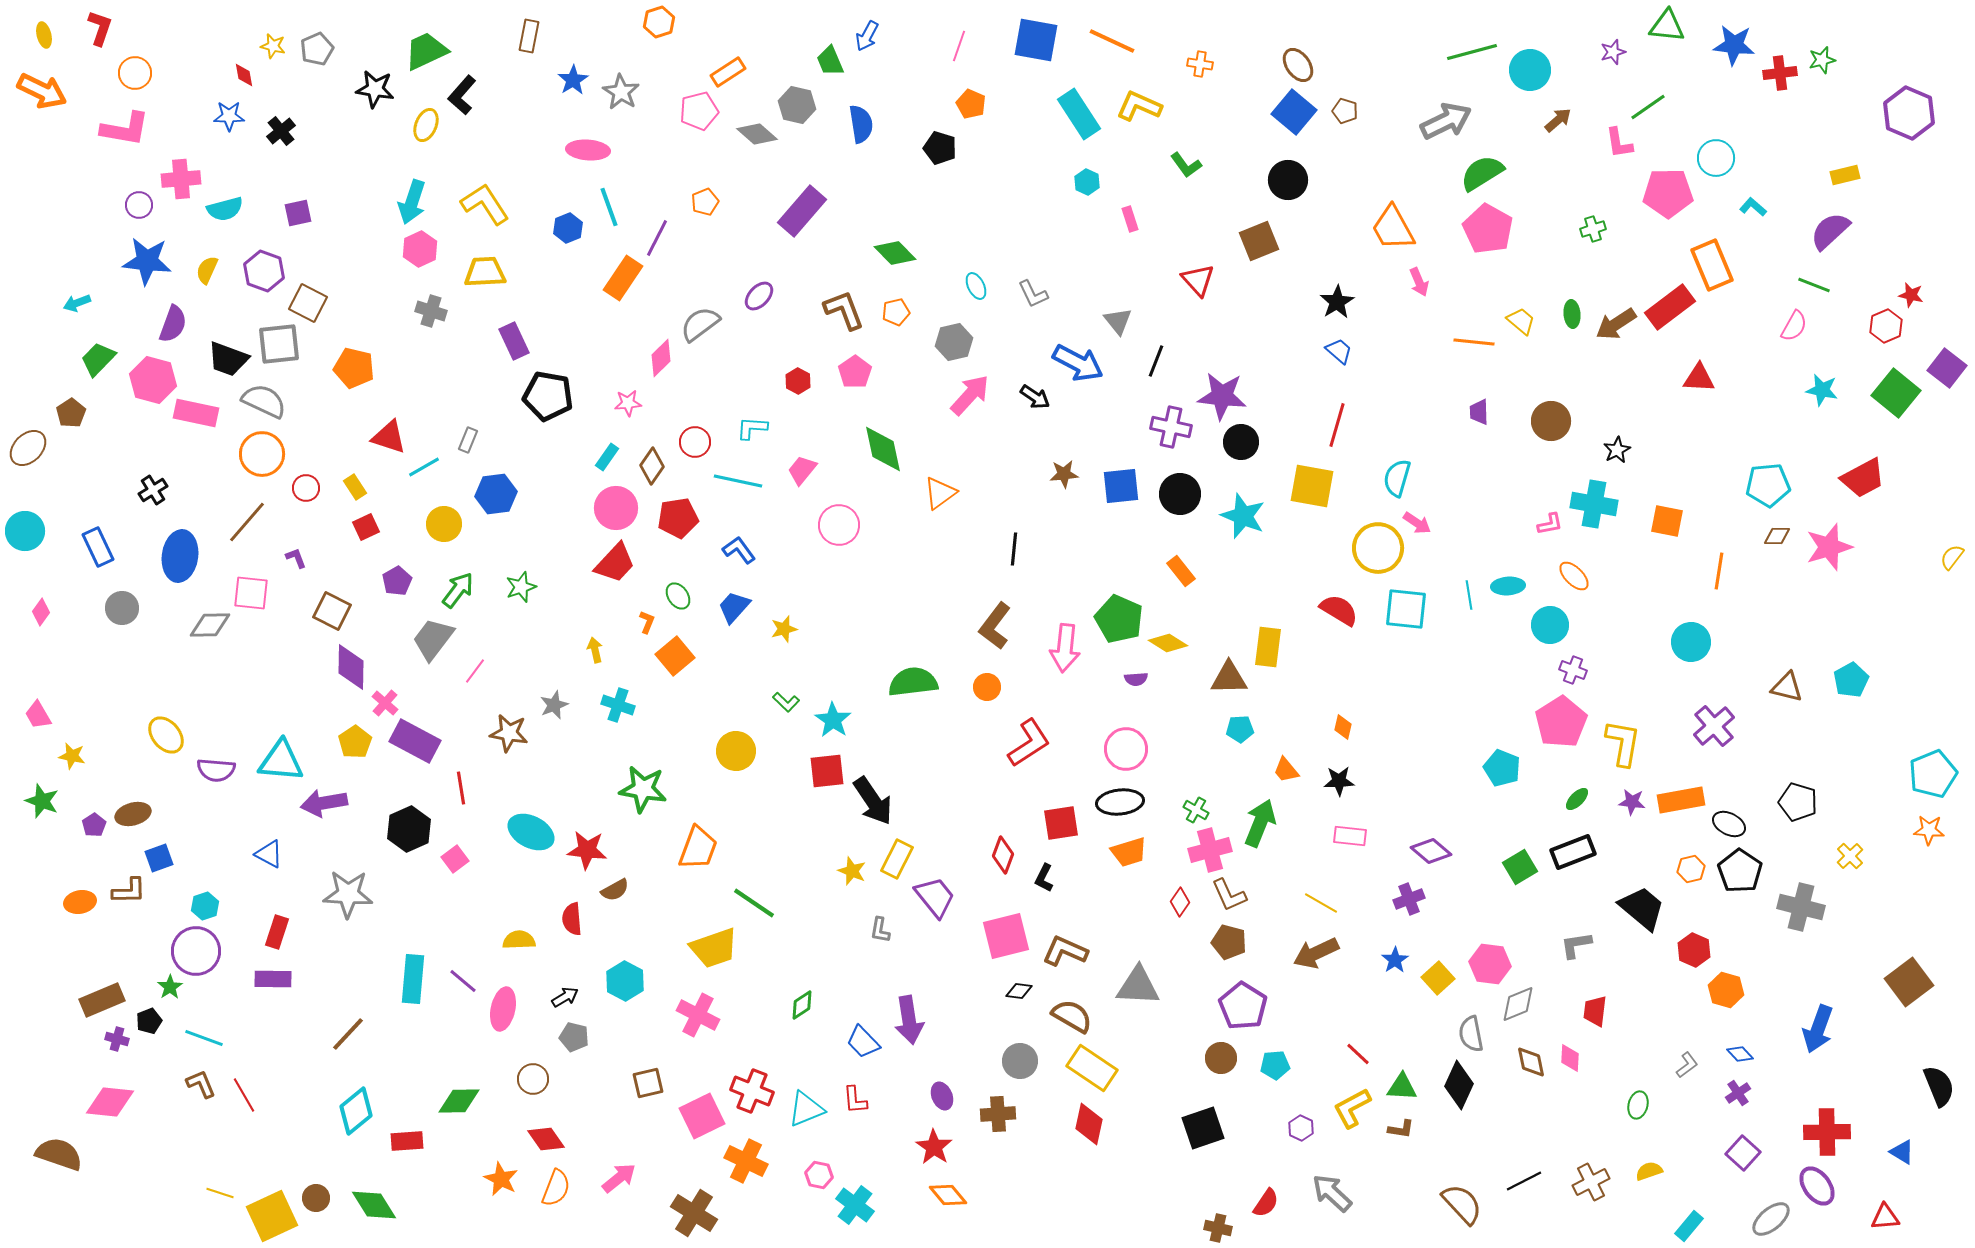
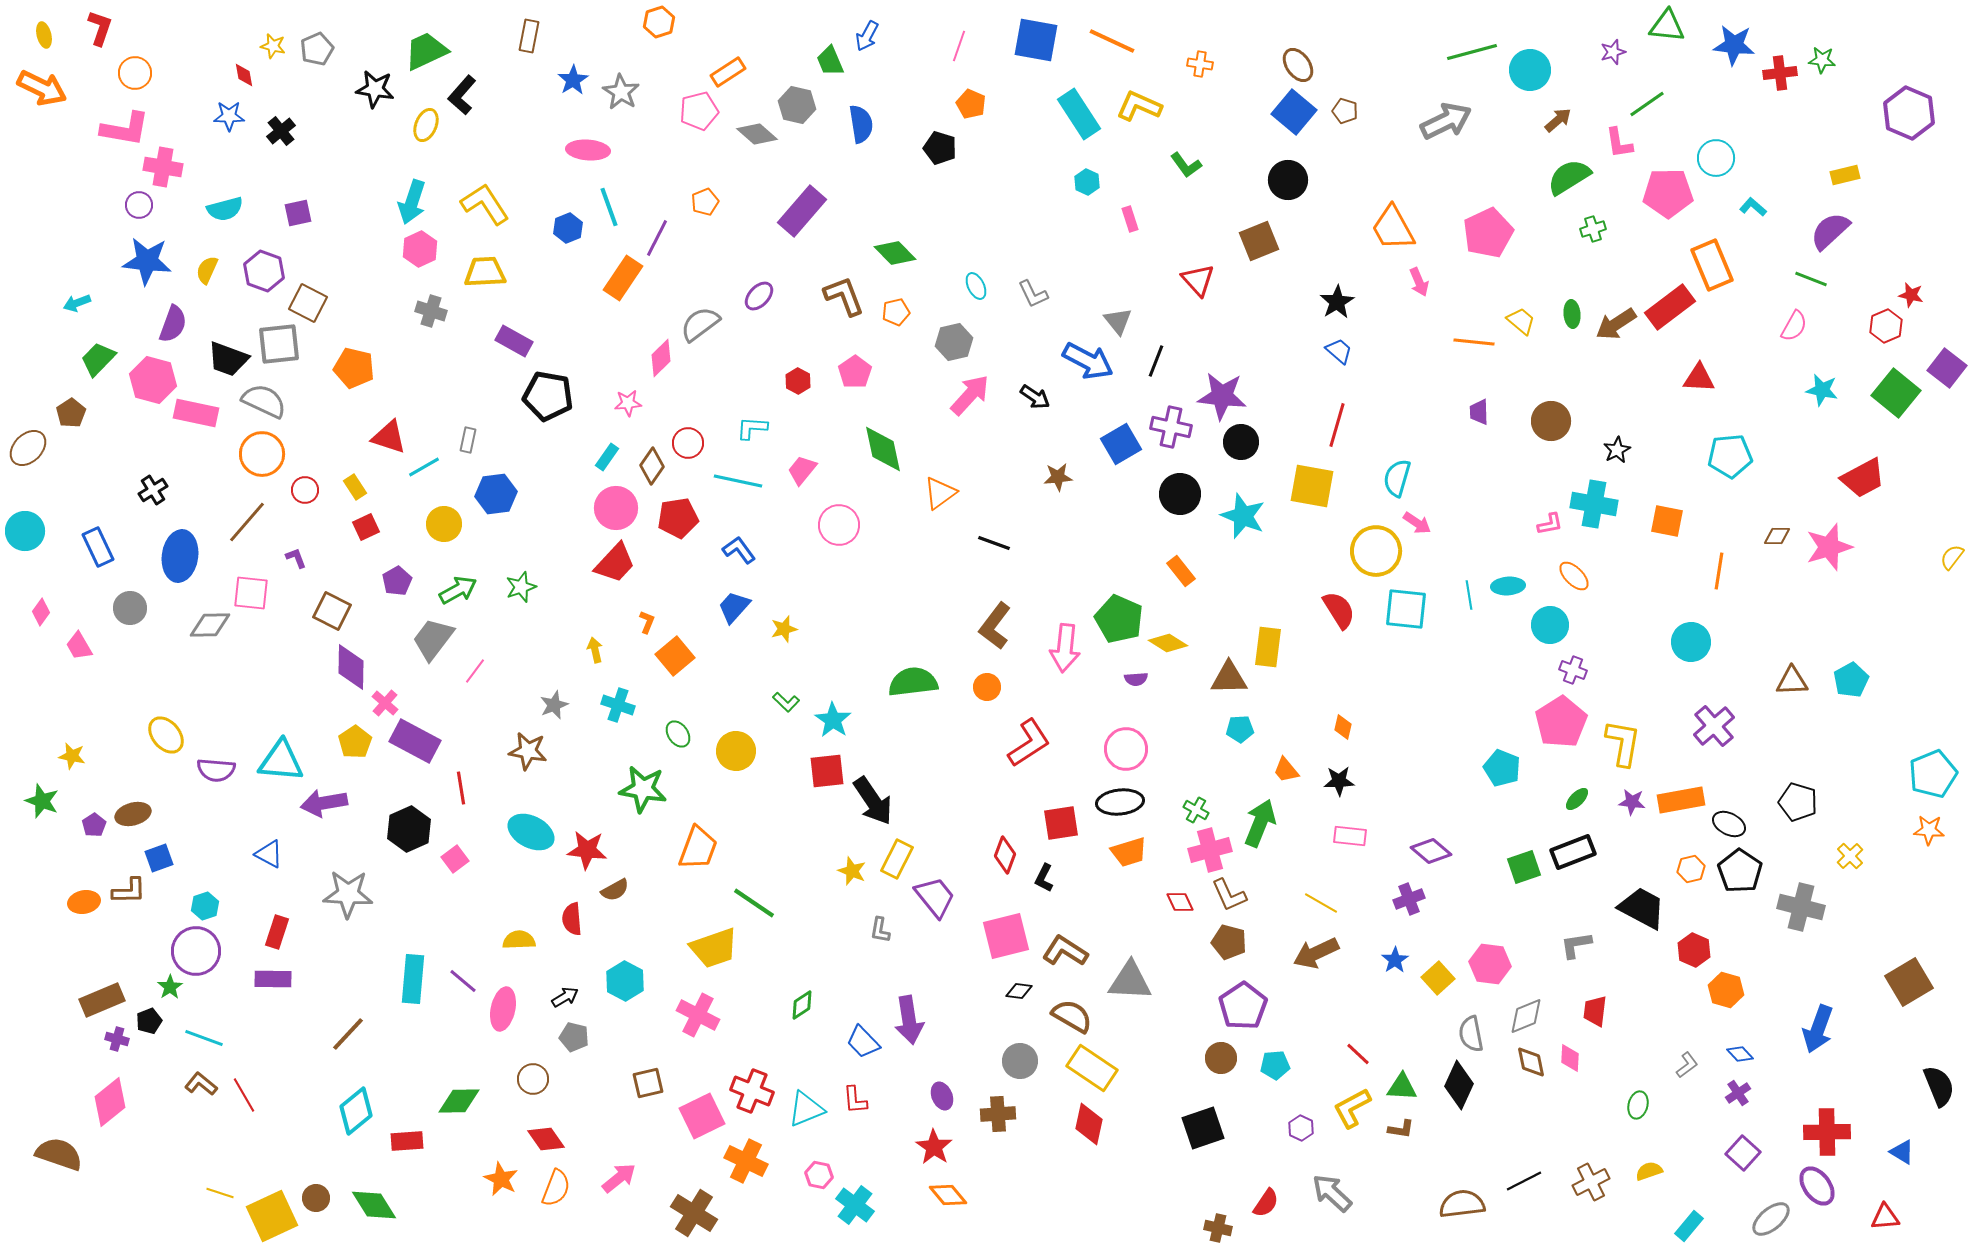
green star at (1822, 60): rotated 20 degrees clockwise
orange arrow at (42, 91): moved 3 px up
green line at (1648, 107): moved 1 px left, 3 px up
green semicircle at (1482, 173): moved 87 px right, 4 px down
pink cross at (181, 179): moved 18 px left, 12 px up; rotated 15 degrees clockwise
pink pentagon at (1488, 229): moved 4 px down; rotated 18 degrees clockwise
green line at (1814, 285): moved 3 px left, 6 px up
brown L-shape at (844, 310): moved 14 px up
purple rectangle at (514, 341): rotated 36 degrees counterclockwise
blue arrow at (1078, 363): moved 10 px right, 2 px up
gray rectangle at (468, 440): rotated 10 degrees counterclockwise
red circle at (695, 442): moved 7 px left, 1 px down
brown star at (1064, 474): moved 6 px left, 3 px down
cyan pentagon at (1768, 485): moved 38 px left, 29 px up
blue square at (1121, 486): moved 42 px up; rotated 24 degrees counterclockwise
red circle at (306, 488): moved 1 px left, 2 px down
yellow circle at (1378, 548): moved 2 px left, 3 px down
black line at (1014, 549): moved 20 px left, 6 px up; rotated 76 degrees counterclockwise
green arrow at (458, 590): rotated 24 degrees clockwise
green ellipse at (678, 596): moved 138 px down
gray circle at (122, 608): moved 8 px right
red semicircle at (1339, 610): rotated 27 degrees clockwise
brown triangle at (1787, 687): moved 5 px right, 6 px up; rotated 16 degrees counterclockwise
pink trapezoid at (38, 715): moved 41 px right, 69 px up
brown star at (509, 733): moved 19 px right, 18 px down
red diamond at (1003, 855): moved 2 px right
green square at (1520, 867): moved 4 px right; rotated 12 degrees clockwise
orange ellipse at (80, 902): moved 4 px right
red diamond at (1180, 902): rotated 60 degrees counterclockwise
black trapezoid at (1642, 908): rotated 12 degrees counterclockwise
brown L-shape at (1065, 951): rotated 9 degrees clockwise
brown square at (1909, 982): rotated 6 degrees clockwise
gray triangle at (1138, 986): moved 8 px left, 5 px up
gray diamond at (1518, 1004): moved 8 px right, 12 px down
purple pentagon at (1243, 1006): rotated 6 degrees clockwise
brown L-shape at (201, 1084): rotated 28 degrees counterclockwise
pink diamond at (110, 1102): rotated 45 degrees counterclockwise
brown semicircle at (1462, 1204): rotated 54 degrees counterclockwise
